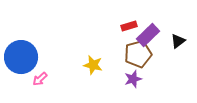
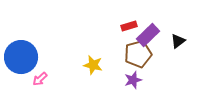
purple star: moved 1 px down
